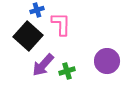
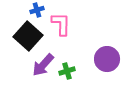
purple circle: moved 2 px up
